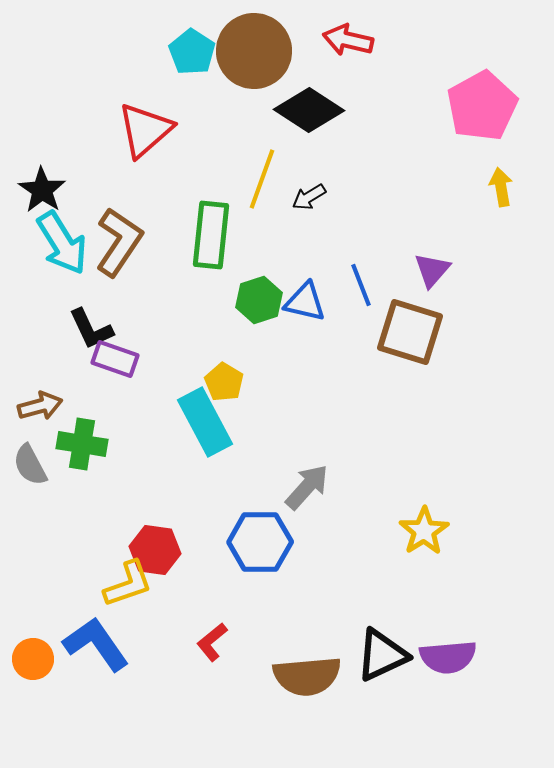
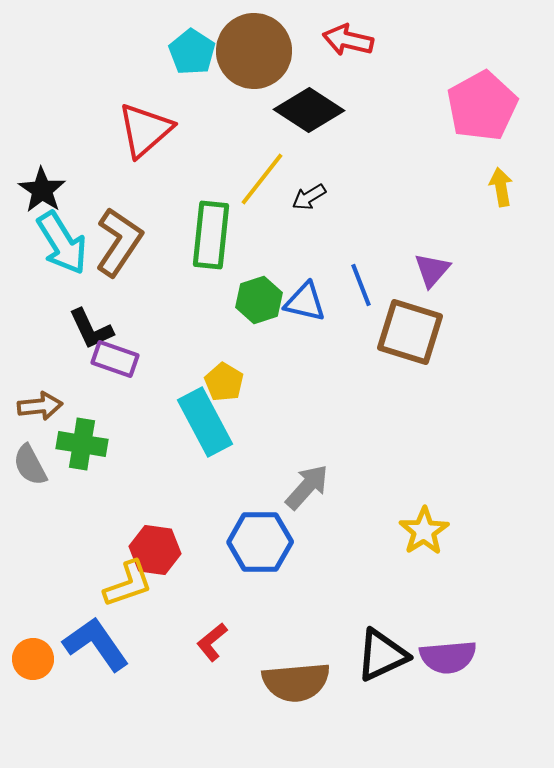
yellow line: rotated 18 degrees clockwise
brown arrow: rotated 9 degrees clockwise
brown semicircle: moved 11 px left, 6 px down
